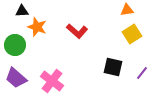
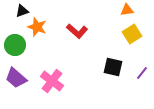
black triangle: rotated 16 degrees counterclockwise
